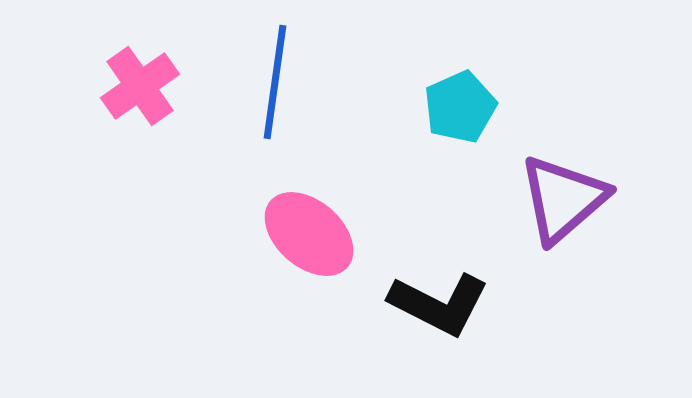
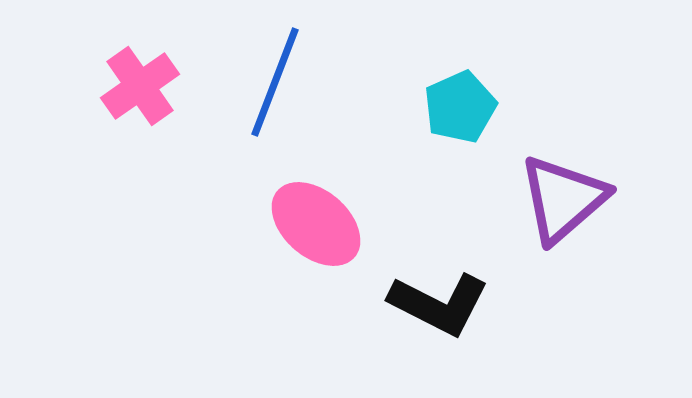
blue line: rotated 13 degrees clockwise
pink ellipse: moved 7 px right, 10 px up
